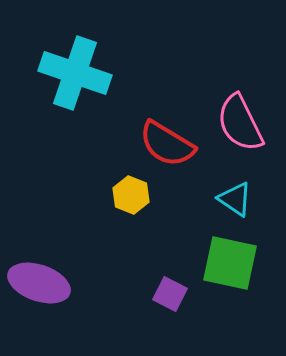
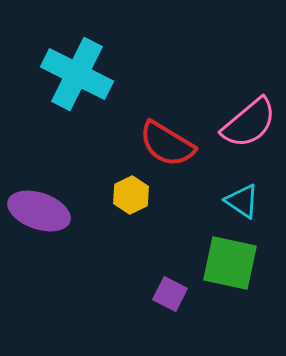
cyan cross: moved 2 px right, 1 px down; rotated 8 degrees clockwise
pink semicircle: moved 9 px right; rotated 104 degrees counterclockwise
yellow hexagon: rotated 12 degrees clockwise
cyan triangle: moved 7 px right, 2 px down
purple ellipse: moved 72 px up
